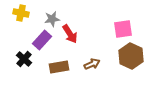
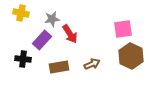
black cross: moved 1 px left; rotated 35 degrees counterclockwise
